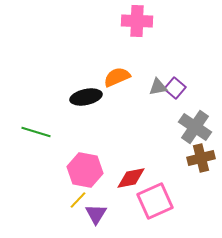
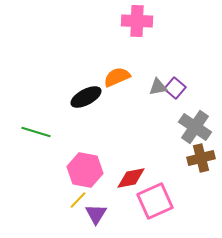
black ellipse: rotated 16 degrees counterclockwise
